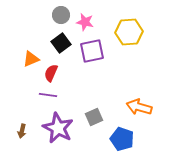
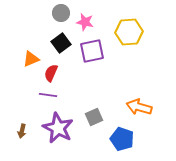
gray circle: moved 2 px up
